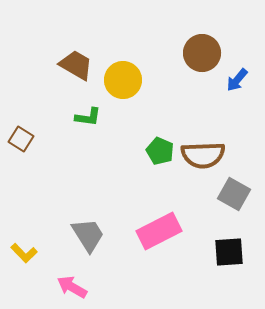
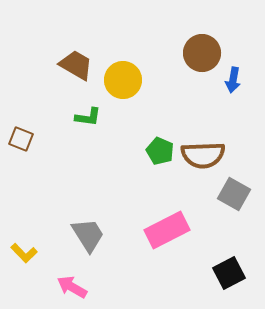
blue arrow: moved 4 px left; rotated 30 degrees counterclockwise
brown square: rotated 10 degrees counterclockwise
pink rectangle: moved 8 px right, 1 px up
black square: moved 21 px down; rotated 24 degrees counterclockwise
